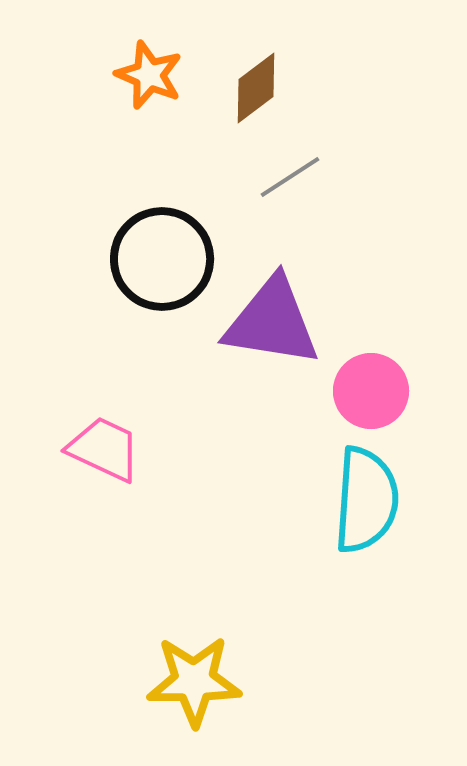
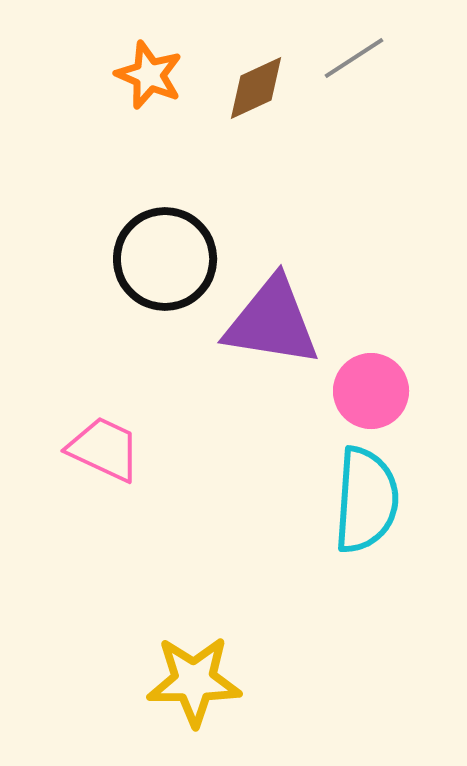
brown diamond: rotated 12 degrees clockwise
gray line: moved 64 px right, 119 px up
black circle: moved 3 px right
